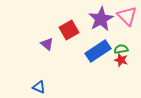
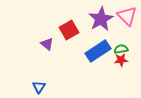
red star: rotated 24 degrees counterclockwise
blue triangle: rotated 40 degrees clockwise
